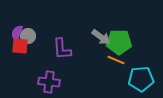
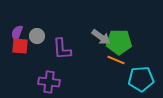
gray circle: moved 9 px right
